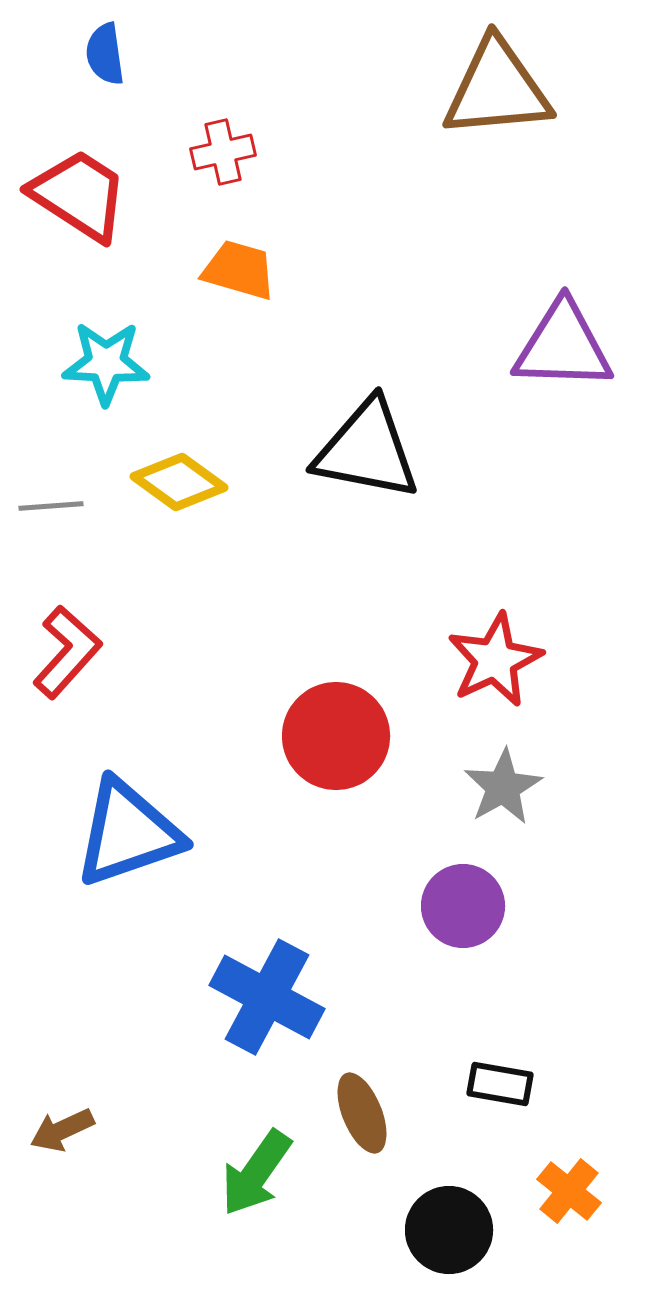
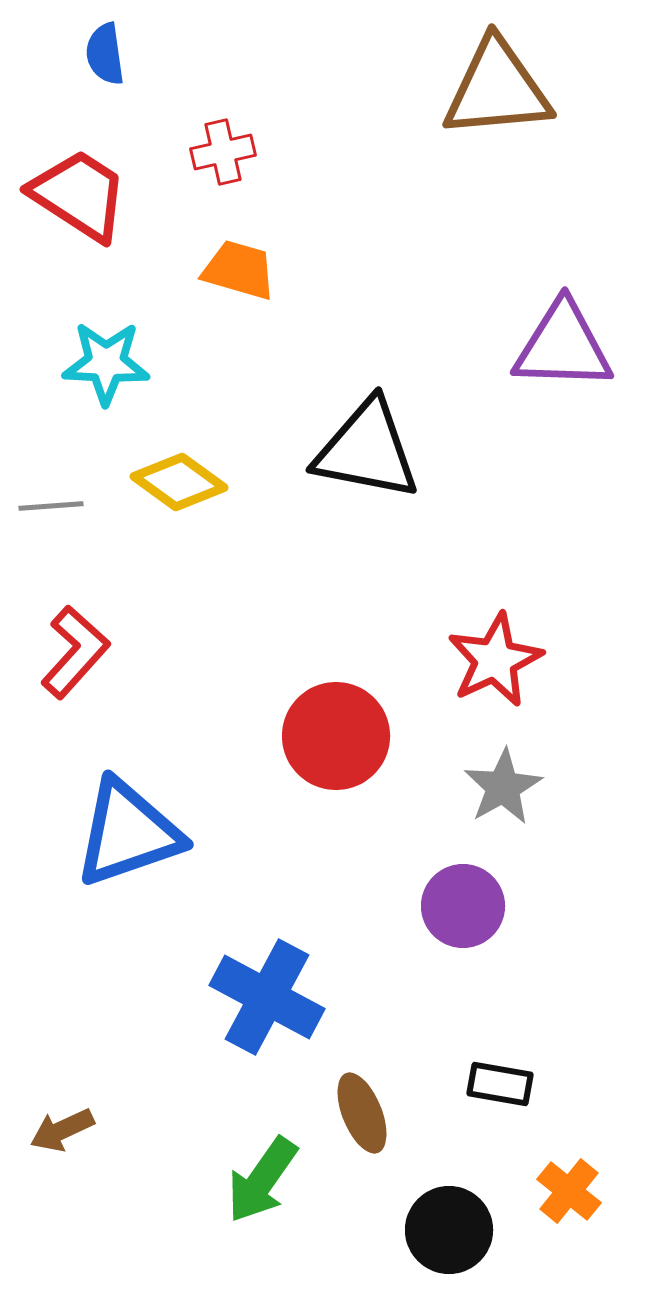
red L-shape: moved 8 px right
green arrow: moved 6 px right, 7 px down
